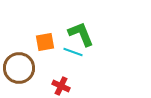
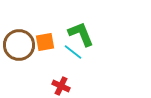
cyan line: rotated 18 degrees clockwise
brown circle: moved 23 px up
